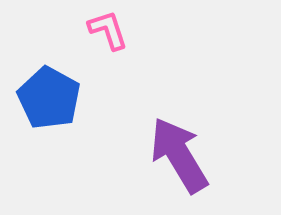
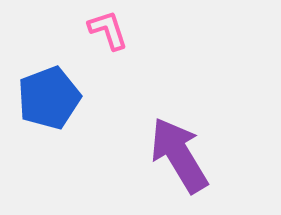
blue pentagon: rotated 22 degrees clockwise
